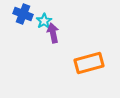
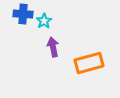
blue cross: rotated 18 degrees counterclockwise
purple arrow: moved 14 px down
